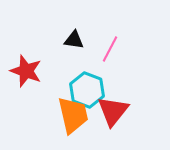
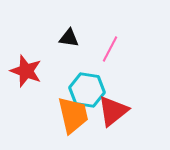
black triangle: moved 5 px left, 2 px up
cyan hexagon: rotated 12 degrees counterclockwise
red triangle: rotated 12 degrees clockwise
